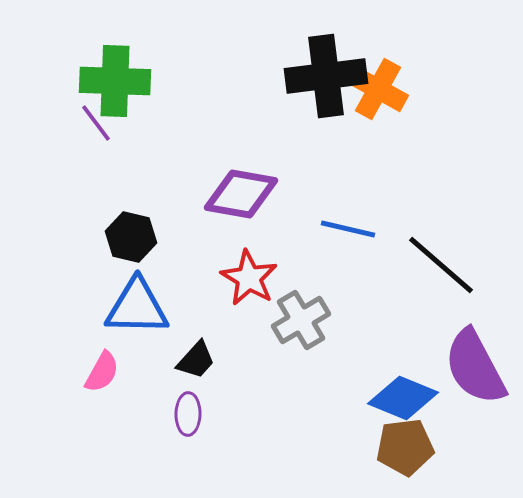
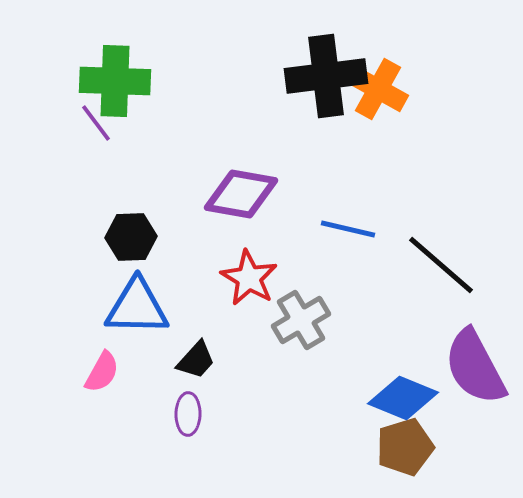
black hexagon: rotated 15 degrees counterclockwise
brown pentagon: rotated 10 degrees counterclockwise
